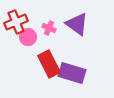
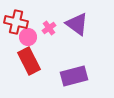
red cross: rotated 35 degrees clockwise
pink cross: rotated 32 degrees clockwise
red rectangle: moved 20 px left, 3 px up
purple rectangle: moved 2 px right, 3 px down; rotated 32 degrees counterclockwise
